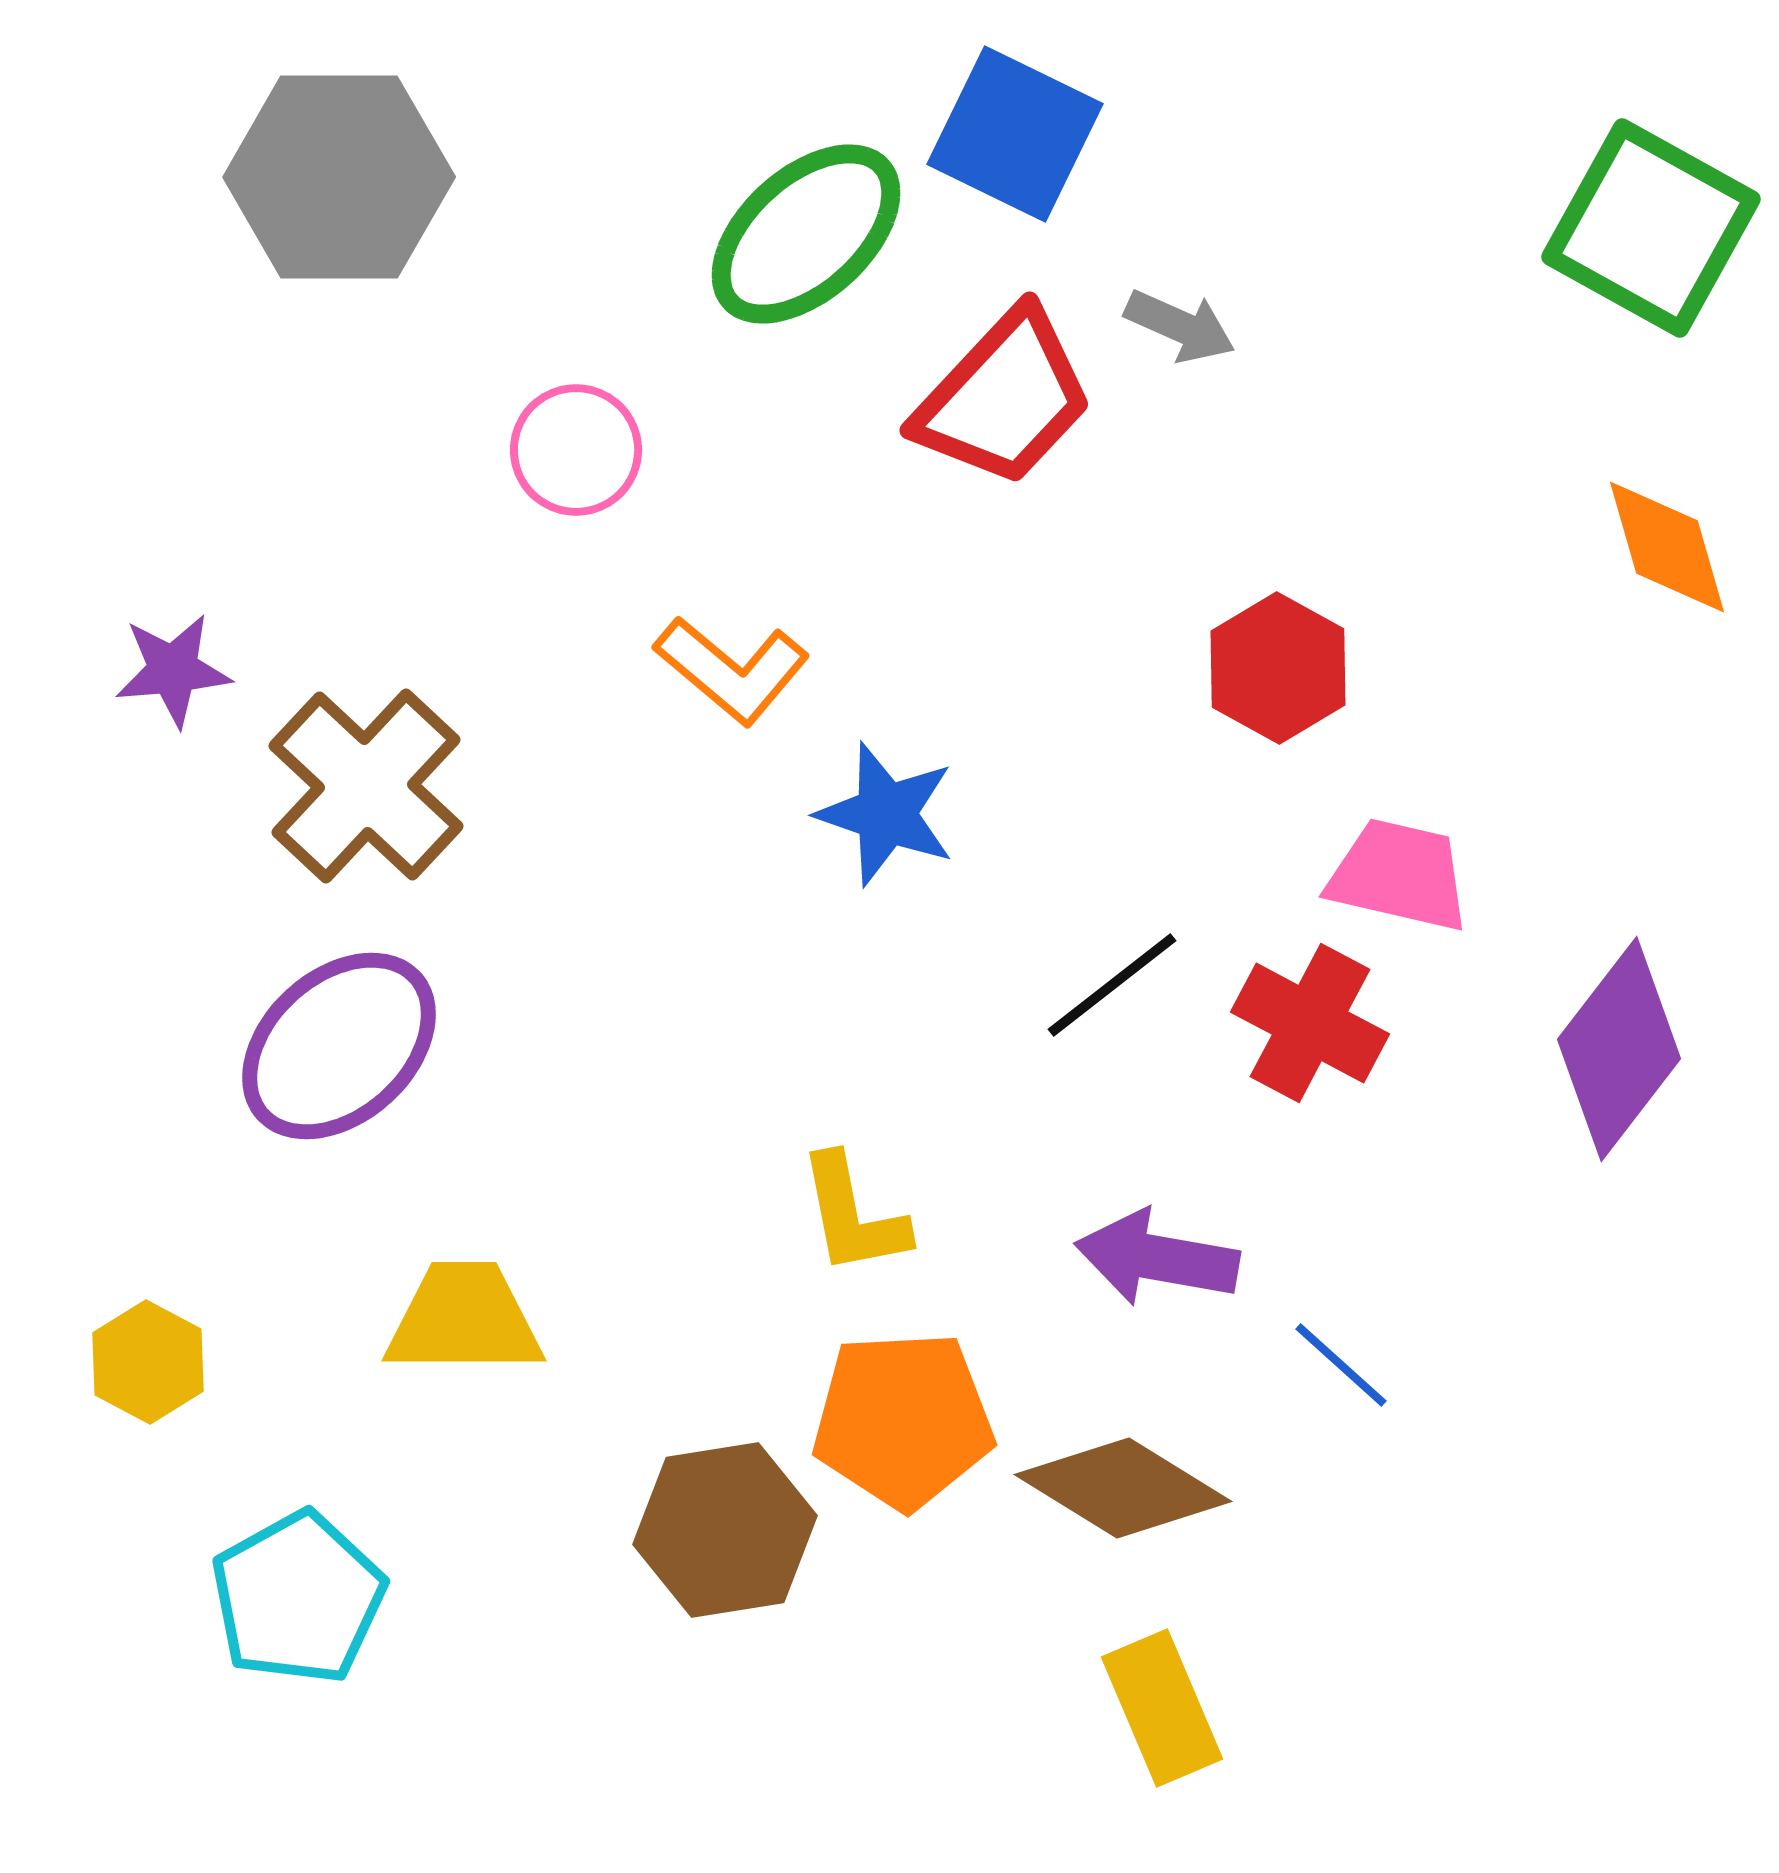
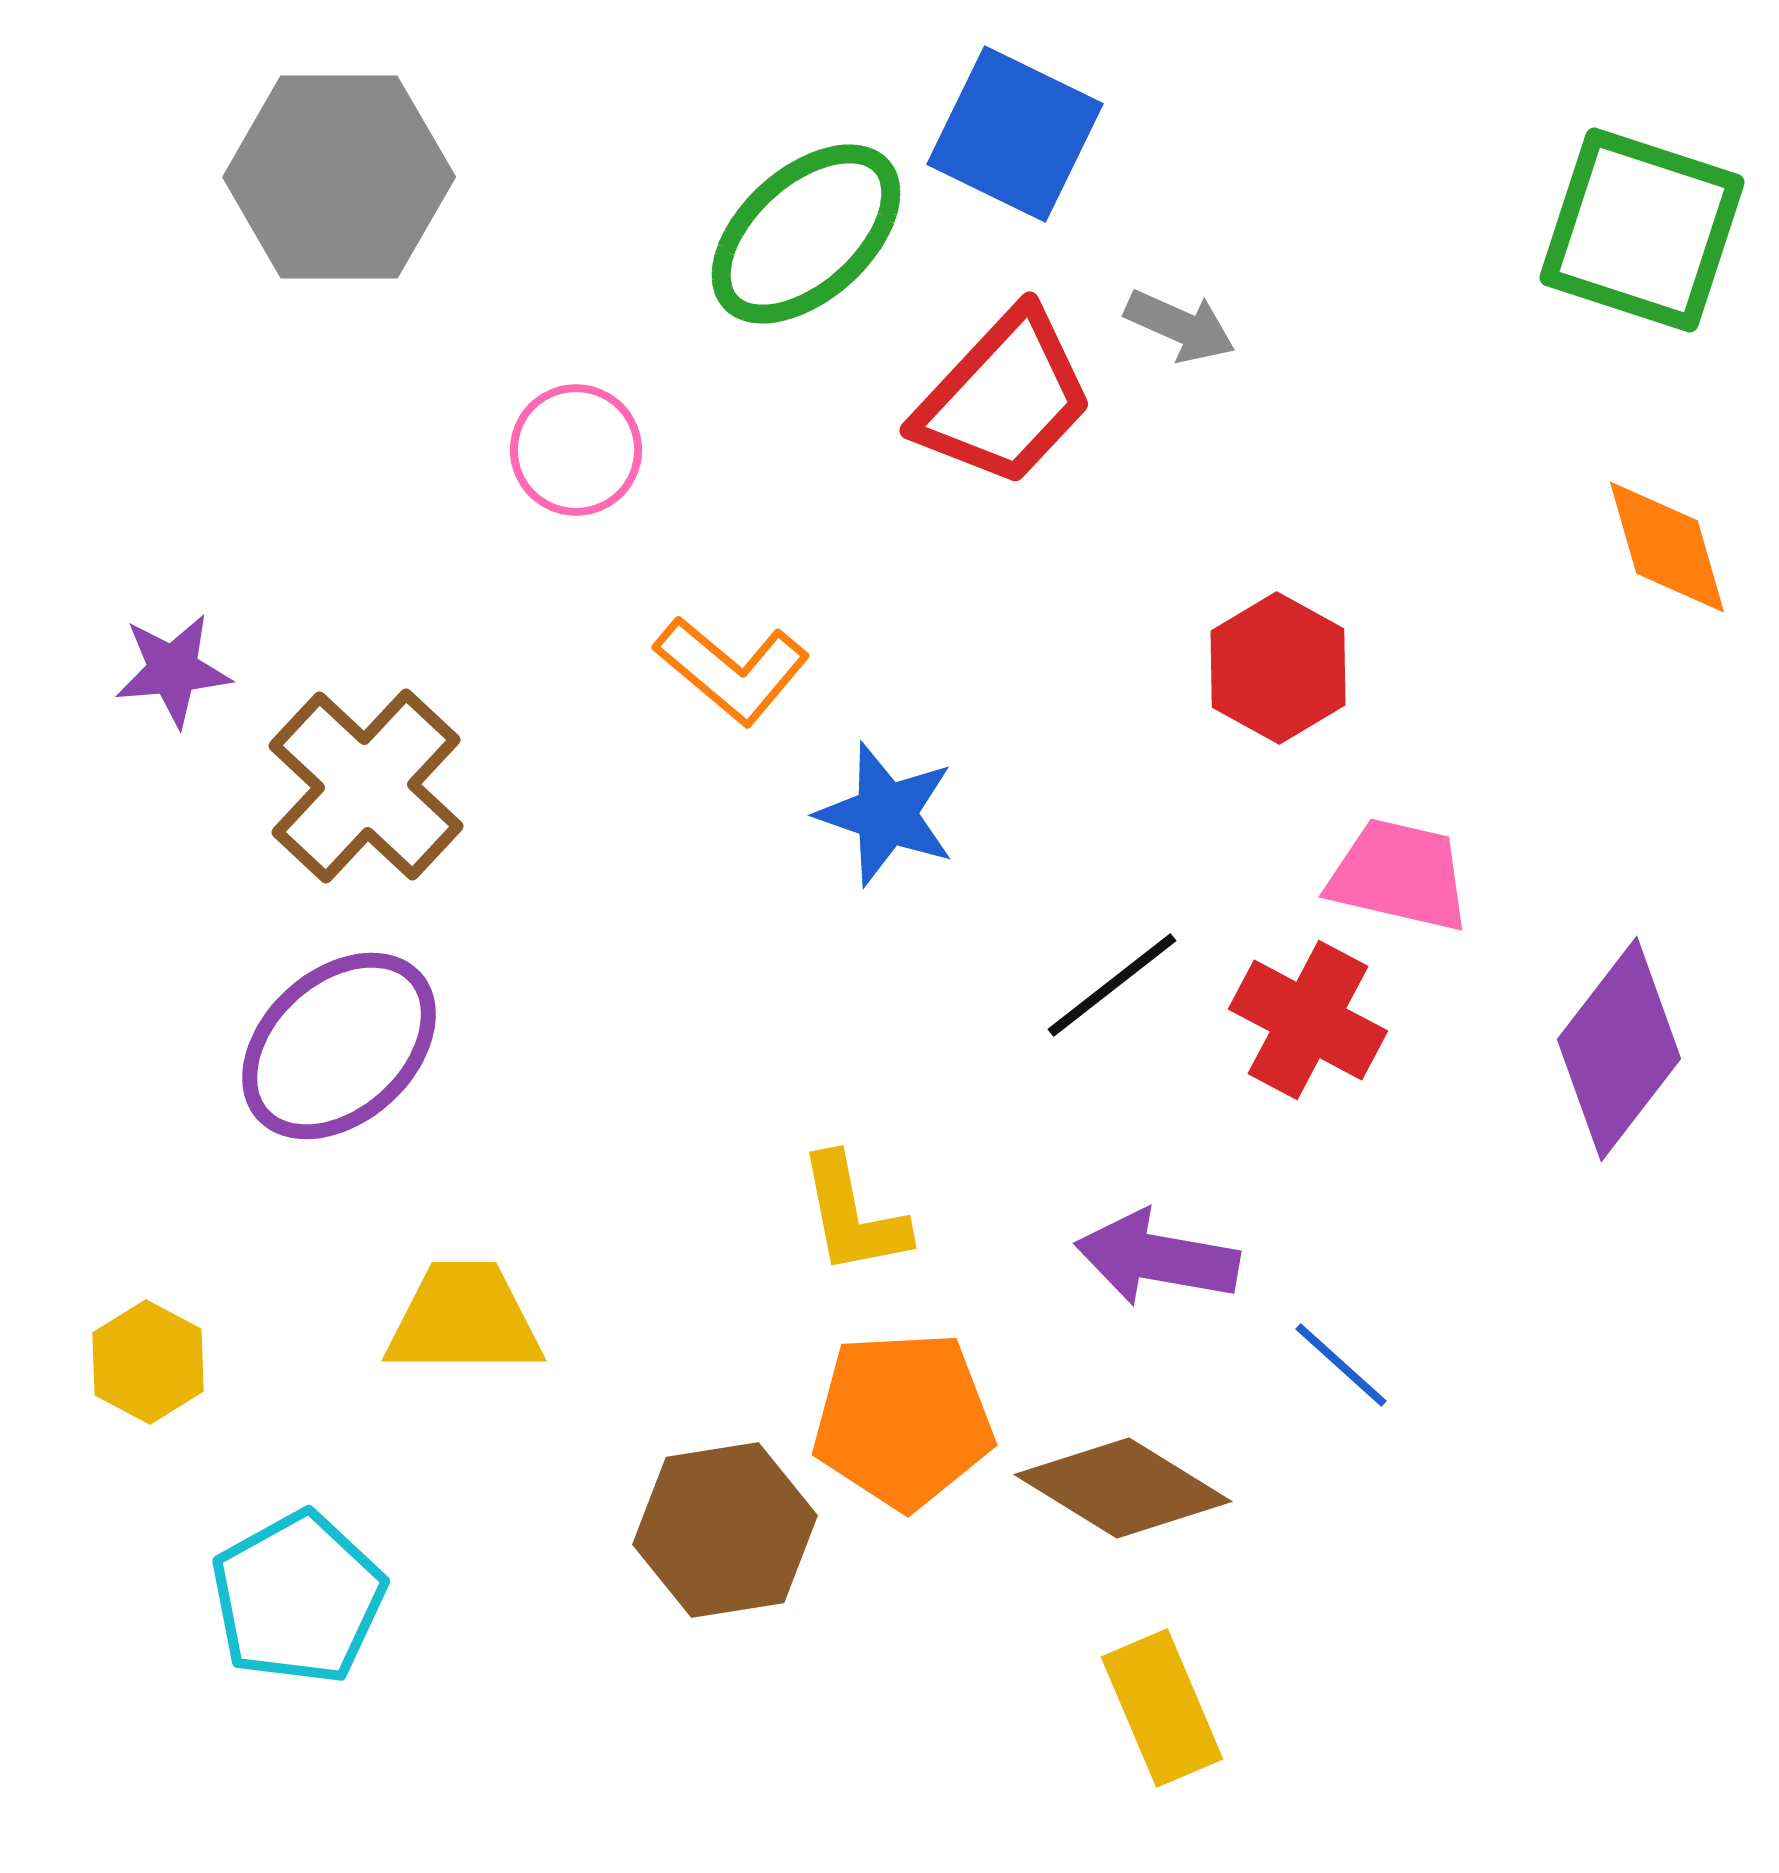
green square: moved 9 px left, 2 px down; rotated 11 degrees counterclockwise
red cross: moved 2 px left, 3 px up
